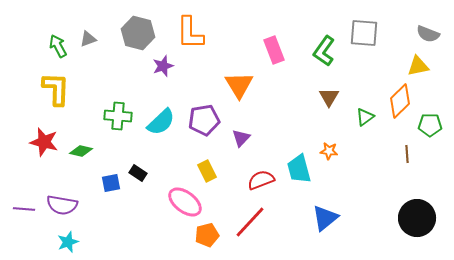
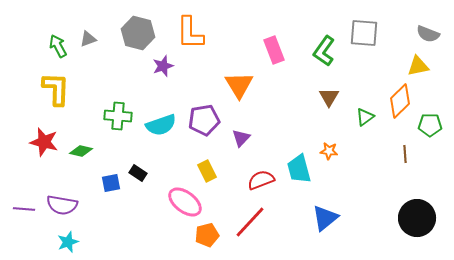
cyan semicircle: moved 3 px down; rotated 24 degrees clockwise
brown line: moved 2 px left
